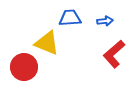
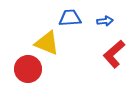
red circle: moved 4 px right, 2 px down
